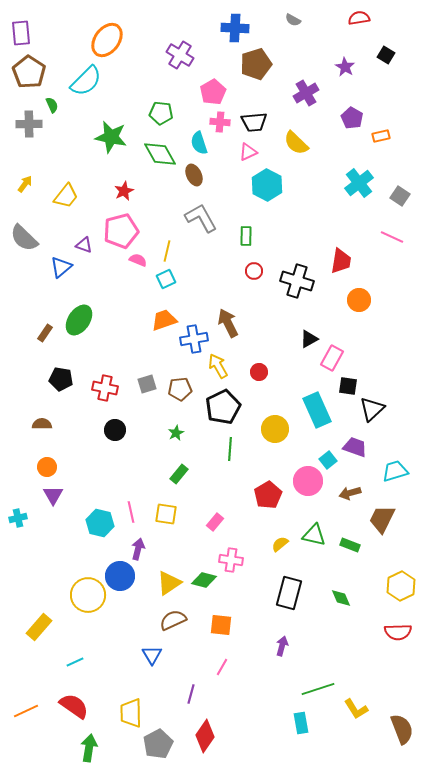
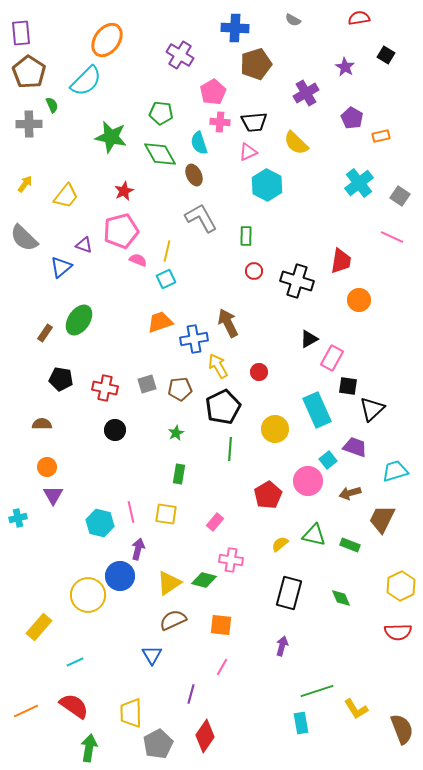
orange trapezoid at (164, 320): moved 4 px left, 2 px down
green rectangle at (179, 474): rotated 30 degrees counterclockwise
green line at (318, 689): moved 1 px left, 2 px down
